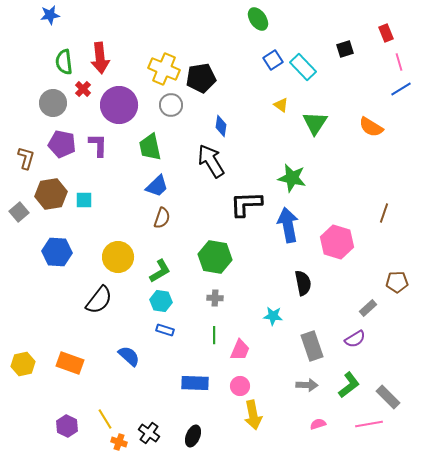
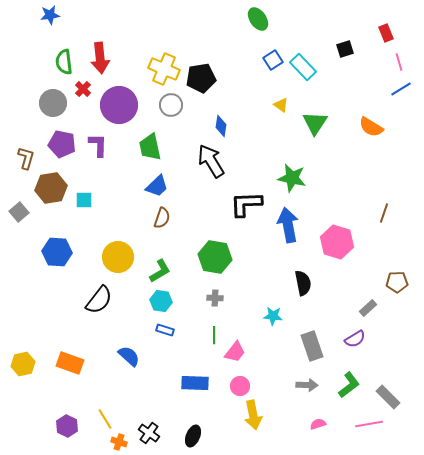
brown hexagon at (51, 194): moved 6 px up
pink trapezoid at (240, 350): moved 5 px left, 2 px down; rotated 15 degrees clockwise
